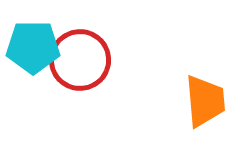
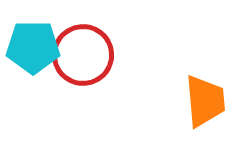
red circle: moved 3 px right, 5 px up
